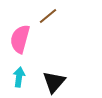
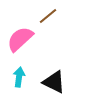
pink semicircle: rotated 32 degrees clockwise
black triangle: rotated 45 degrees counterclockwise
